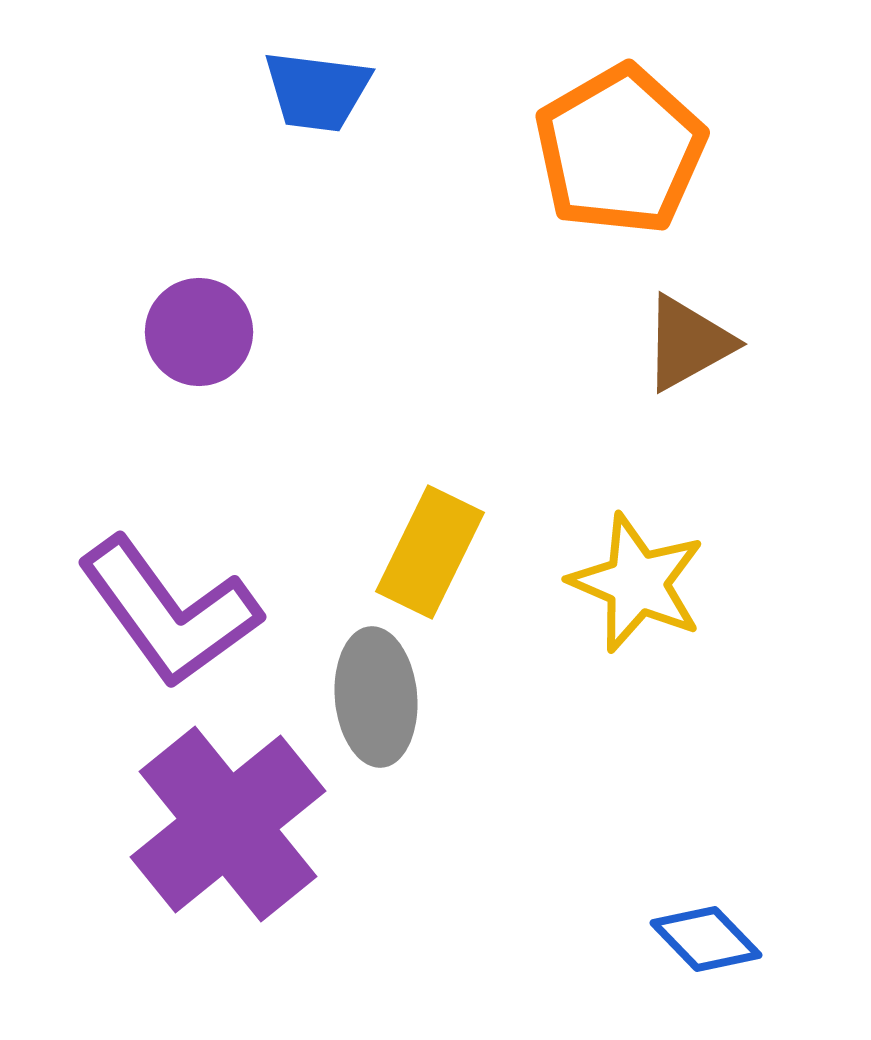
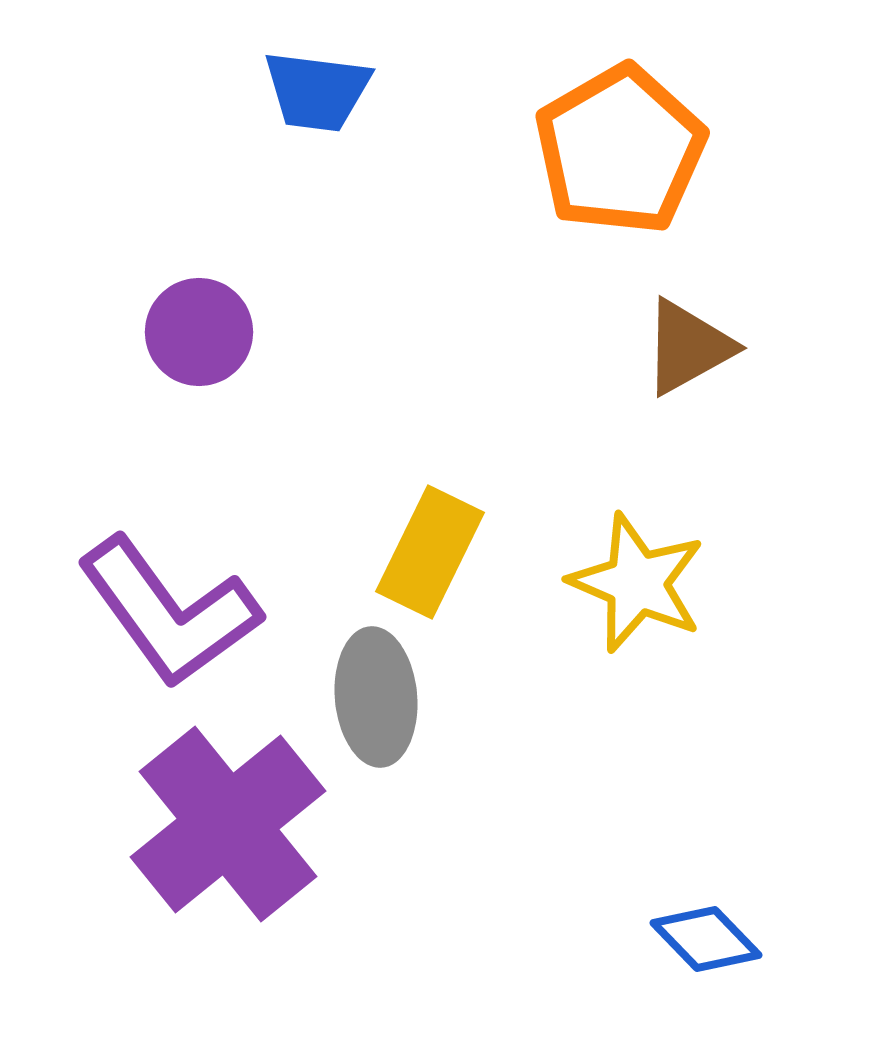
brown triangle: moved 4 px down
